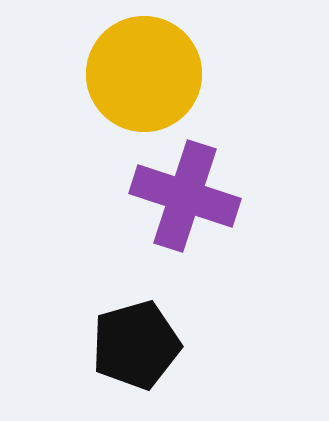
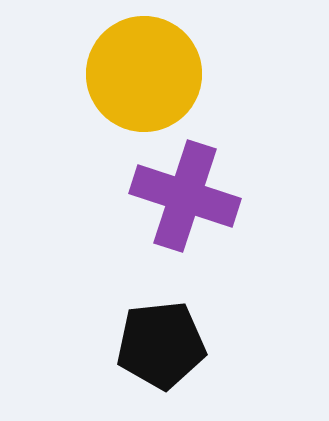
black pentagon: moved 25 px right; rotated 10 degrees clockwise
